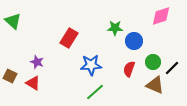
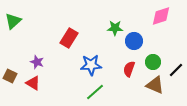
green triangle: rotated 36 degrees clockwise
black line: moved 4 px right, 2 px down
